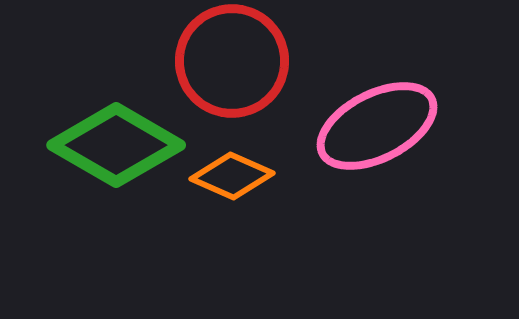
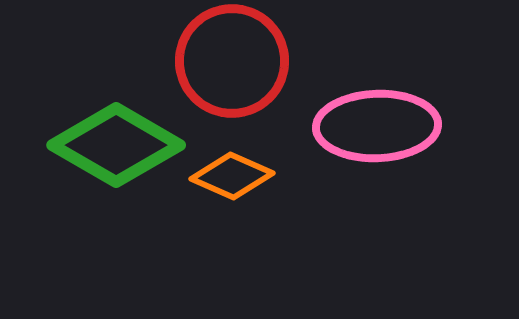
pink ellipse: rotated 25 degrees clockwise
